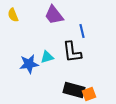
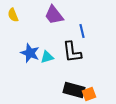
blue star: moved 1 px right, 11 px up; rotated 30 degrees clockwise
